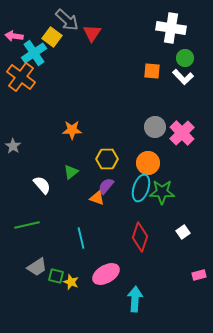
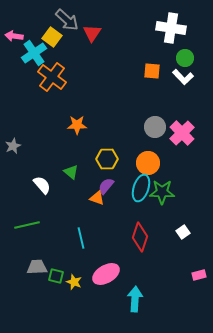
orange cross: moved 31 px right
orange star: moved 5 px right, 5 px up
gray star: rotated 14 degrees clockwise
green triangle: rotated 42 degrees counterclockwise
gray trapezoid: rotated 150 degrees counterclockwise
yellow star: moved 3 px right
